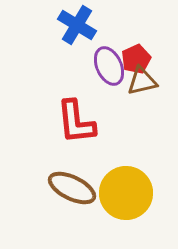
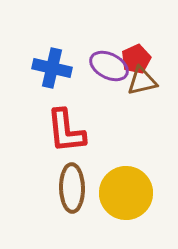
blue cross: moved 25 px left, 43 px down; rotated 18 degrees counterclockwise
purple ellipse: rotated 39 degrees counterclockwise
red L-shape: moved 10 px left, 9 px down
brown ellipse: rotated 63 degrees clockwise
